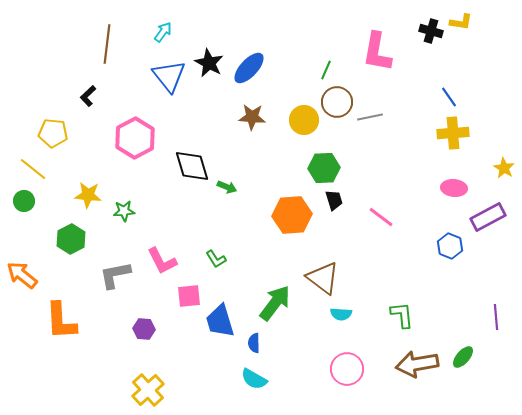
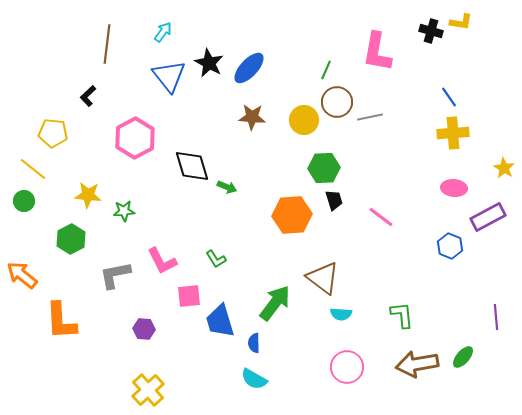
pink circle at (347, 369): moved 2 px up
